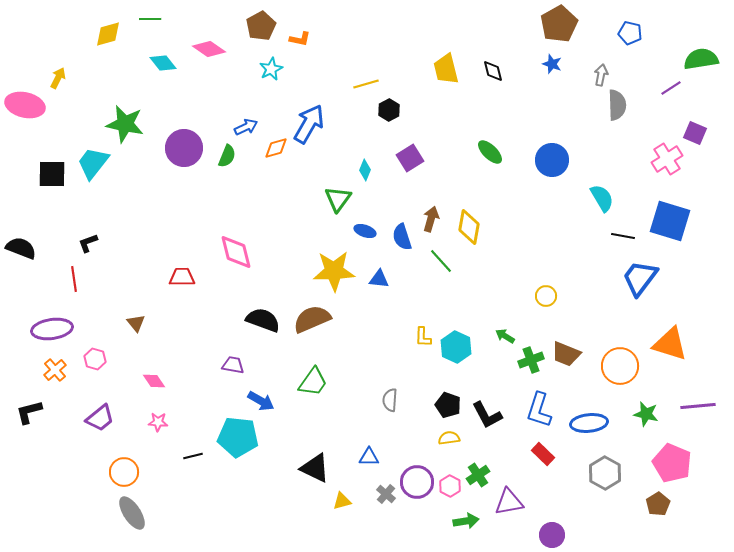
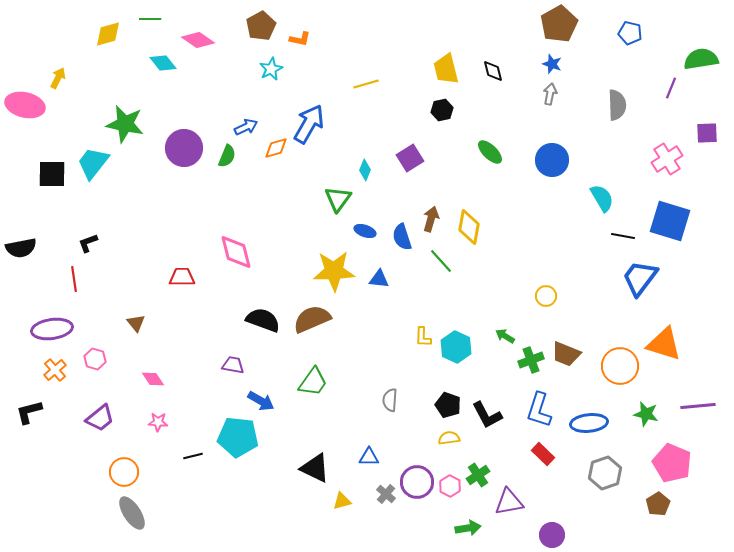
pink diamond at (209, 49): moved 11 px left, 9 px up
gray arrow at (601, 75): moved 51 px left, 19 px down
purple line at (671, 88): rotated 35 degrees counterclockwise
black hexagon at (389, 110): moved 53 px right; rotated 15 degrees clockwise
purple square at (695, 133): moved 12 px right; rotated 25 degrees counterclockwise
black semicircle at (21, 248): rotated 148 degrees clockwise
orange triangle at (670, 344): moved 6 px left
pink diamond at (154, 381): moved 1 px left, 2 px up
gray hexagon at (605, 473): rotated 12 degrees clockwise
green arrow at (466, 521): moved 2 px right, 7 px down
